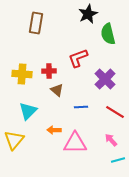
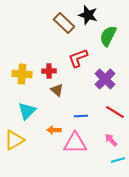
black star: moved 1 px down; rotated 30 degrees counterclockwise
brown rectangle: moved 28 px right; rotated 55 degrees counterclockwise
green semicircle: moved 2 px down; rotated 40 degrees clockwise
blue line: moved 9 px down
cyan triangle: moved 1 px left
yellow triangle: rotated 20 degrees clockwise
